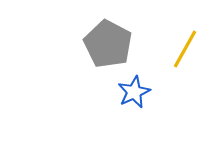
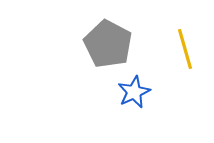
yellow line: rotated 45 degrees counterclockwise
